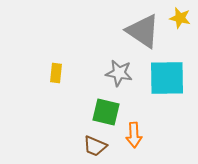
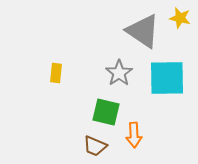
gray star: rotated 28 degrees clockwise
